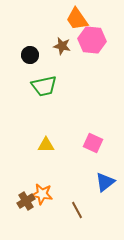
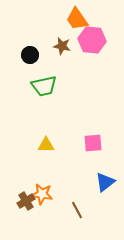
pink square: rotated 30 degrees counterclockwise
